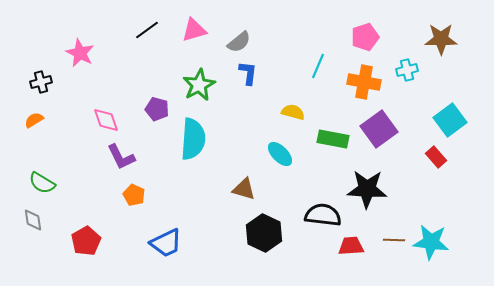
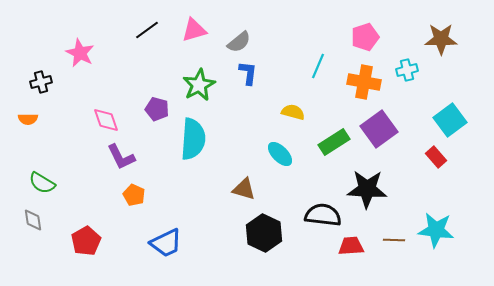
orange semicircle: moved 6 px left, 1 px up; rotated 150 degrees counterclockwise
green rectangle: moved 1 px right, 3 px down; rotated 44 degrees counterclockwise
cyan star: moved 5 px right, 12 px up
